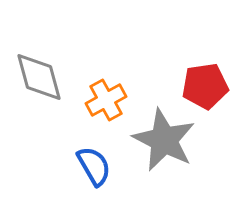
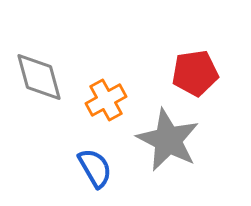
red pentagon: moved 10 px left, 13 px up
gray star: moved 4 px right
blue semicircle: moved 1 px right, 2 px down
